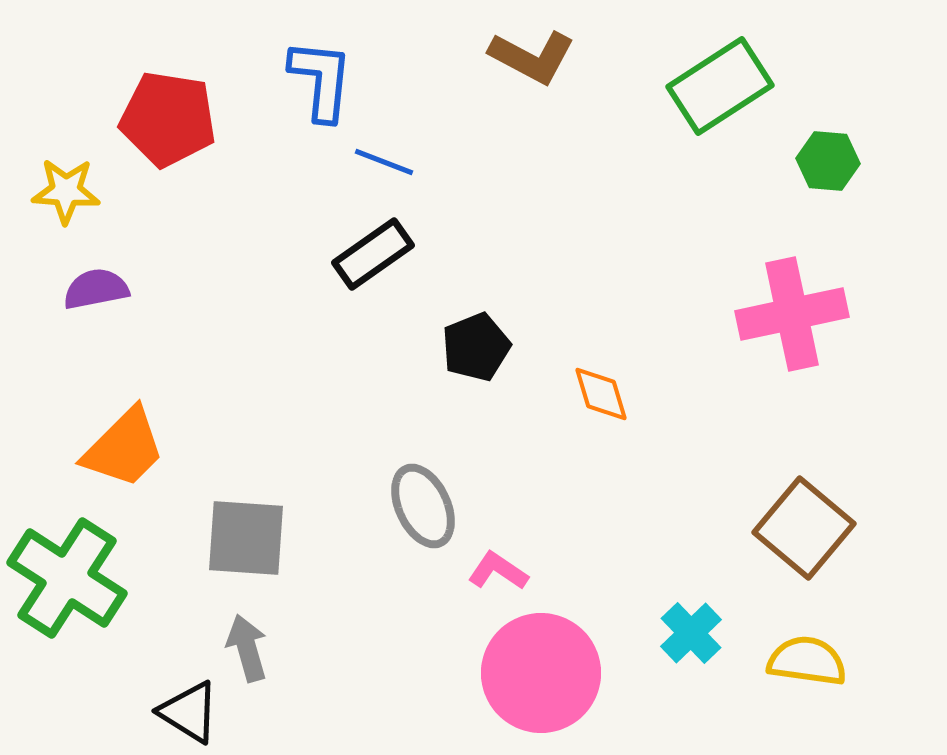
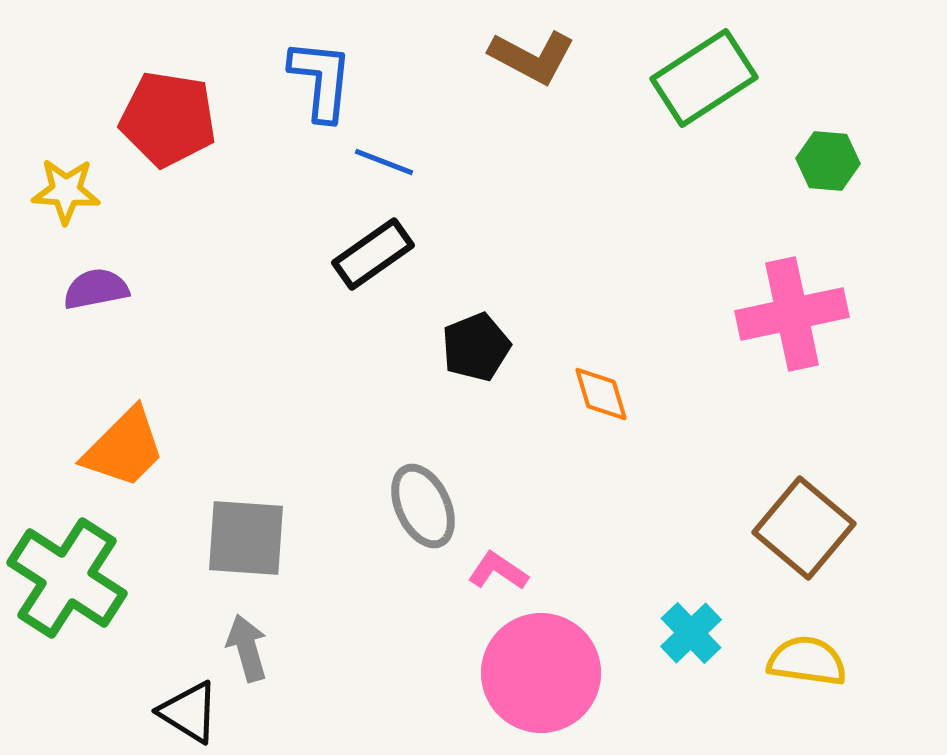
green rectangle: moved 16 px left, 8 px up
